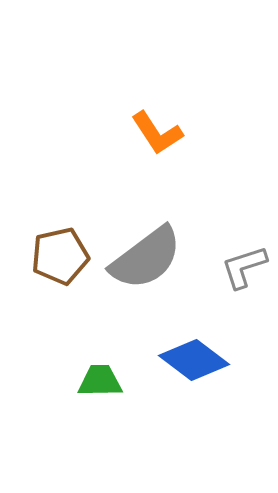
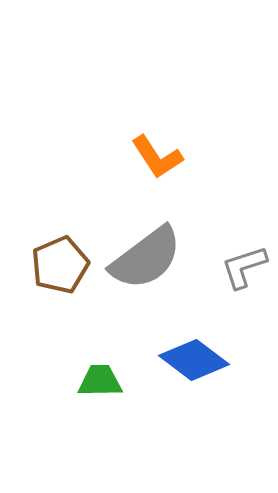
orange L-shape: moved 24 px down
brown pentagon: moved 9 px down; rotated 10 degrees counterclockwise
